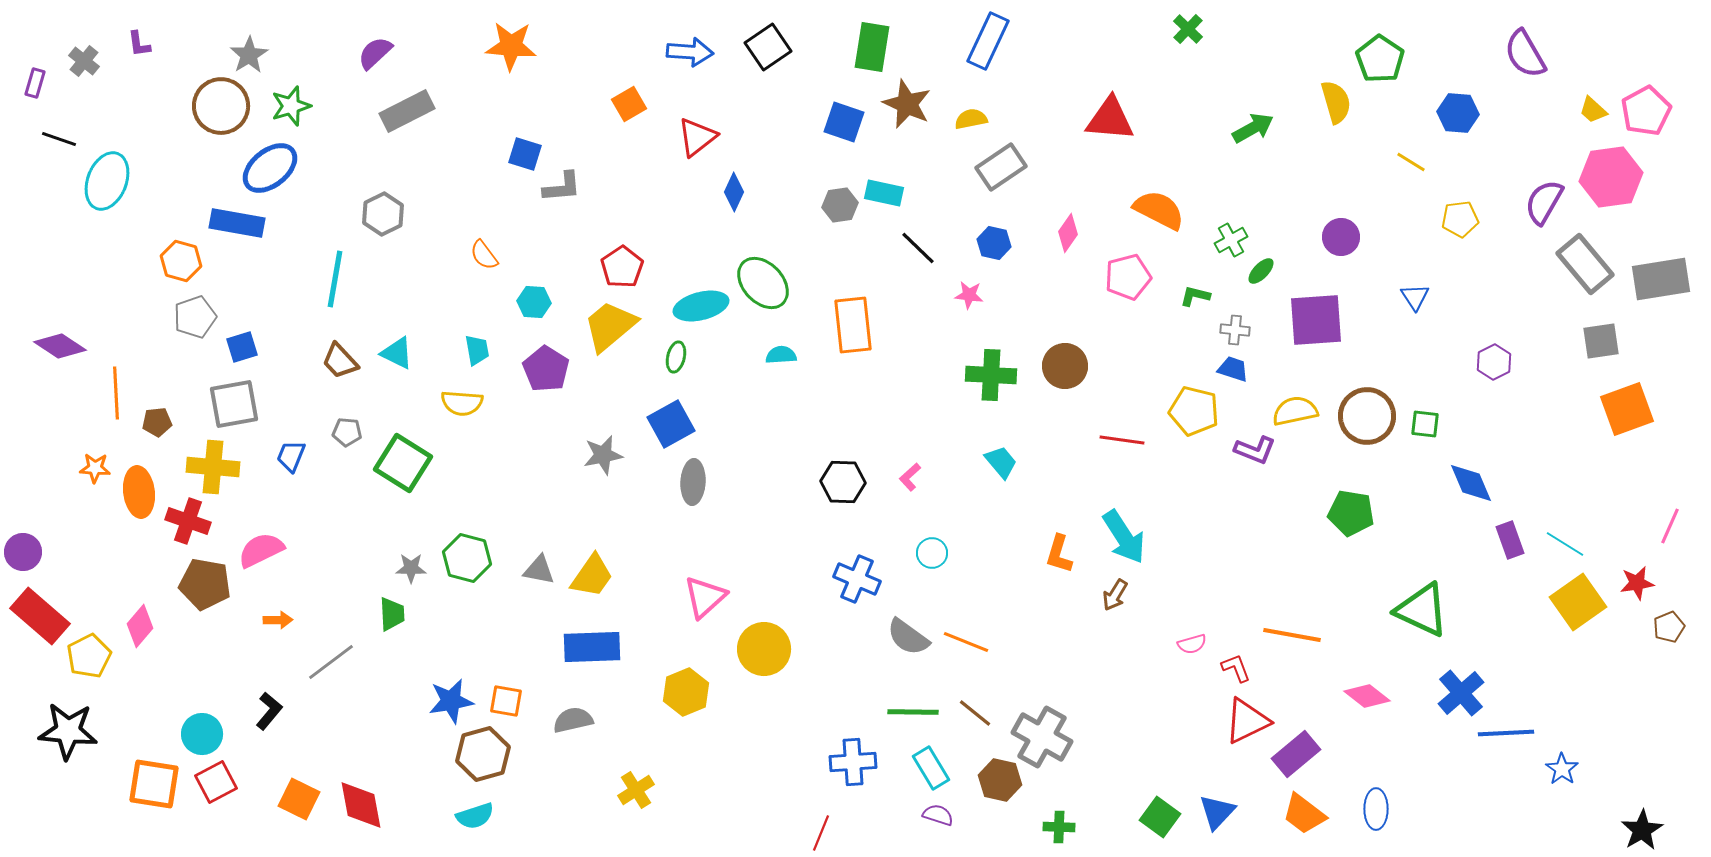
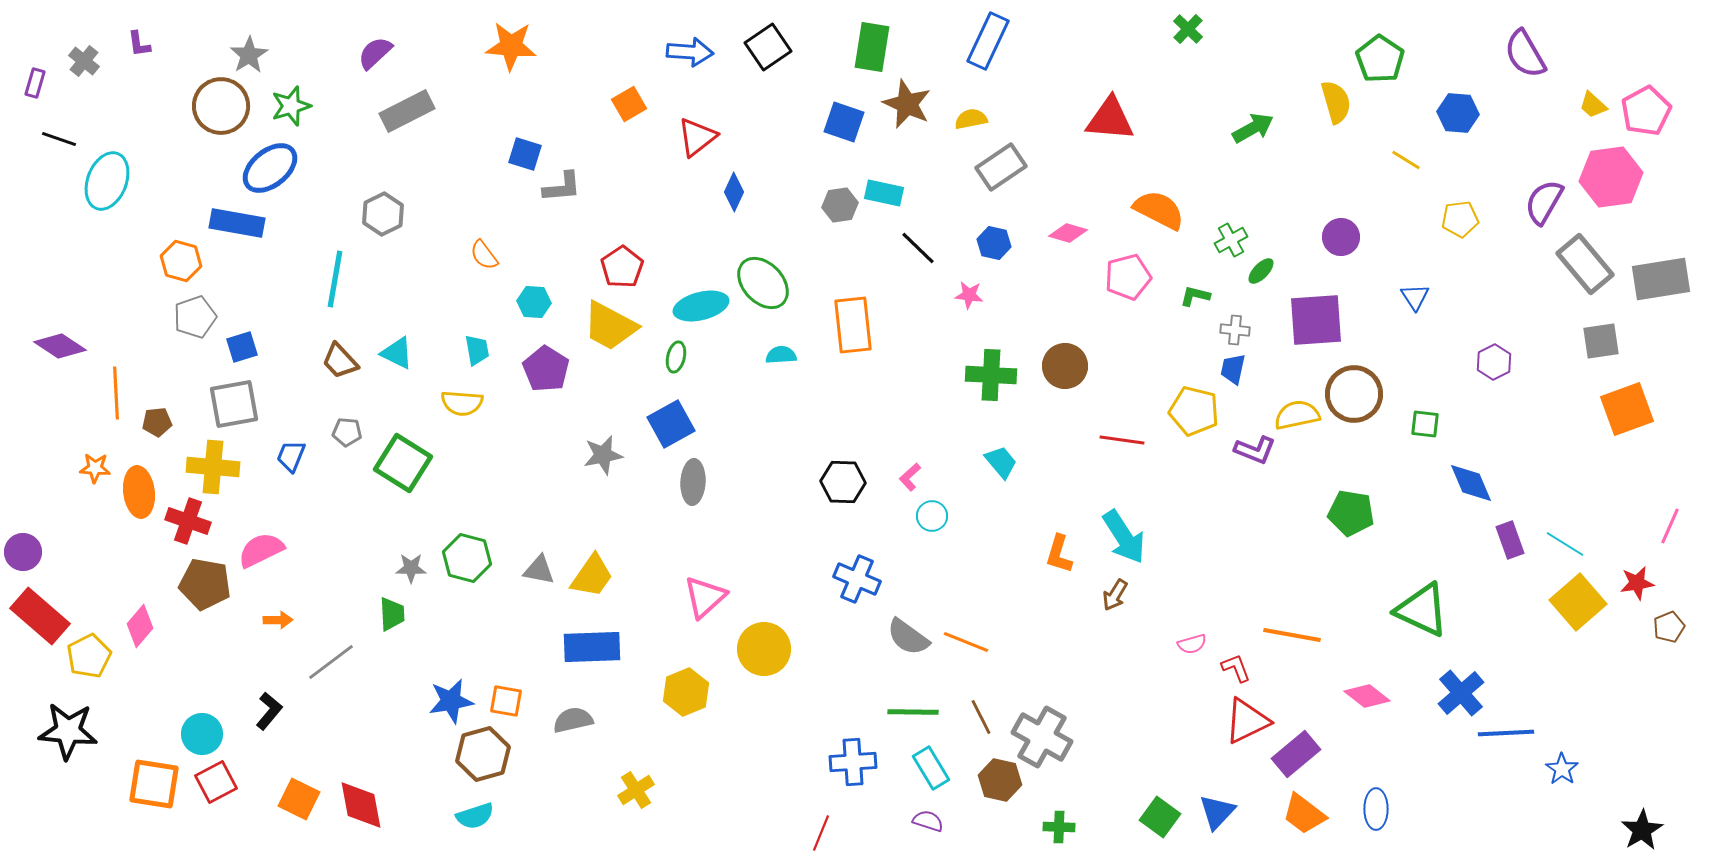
yellow trapezoid at (1593, 110): moved 5 px up
yellow line at (1411, 162): moved 5 px left, 2 px up
pink diamond at (1068, 233): rotated 72 degrees clockwise
yellow trapezoid at (610, 326): rotated 112 degrees counterclockwise
blue trapezoid at (1233, 369): rotated 96 degrees counterclockwise
yellow semicircle at (1295, 411): moved 2 px right, 4 px down
brown circle at (1367, 416): moved 13 px left, 22 px up
cyan circle at (932, 553): moved 37 px up
yellow square at (1578, 602): rotated 6 degrees counterclockwise
brown line at (975, 713): moved 6 px right, 4 px down; rotated 24 degrees clockwise
purple semicircle at (938, 815): moved 10 px left, 6 px down
